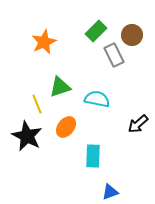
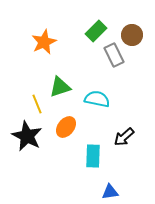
black arrow: moved 14 px left, 13 px down
blue triangle: rotated 12 degrees clockwise
